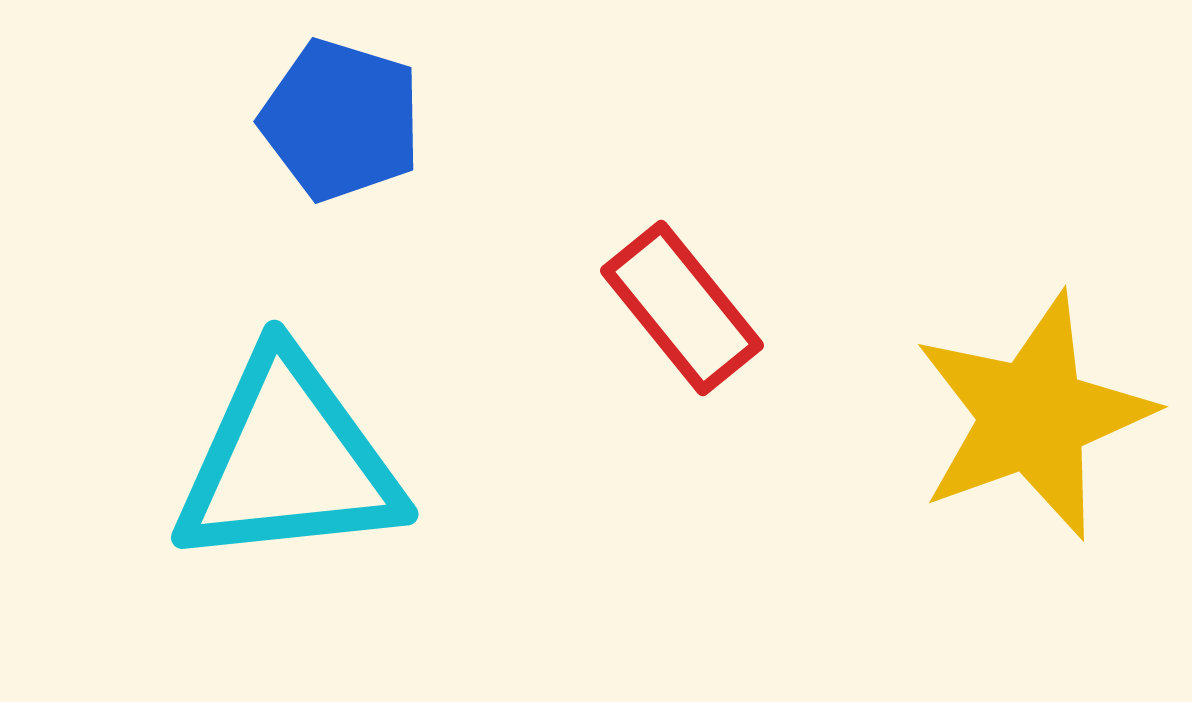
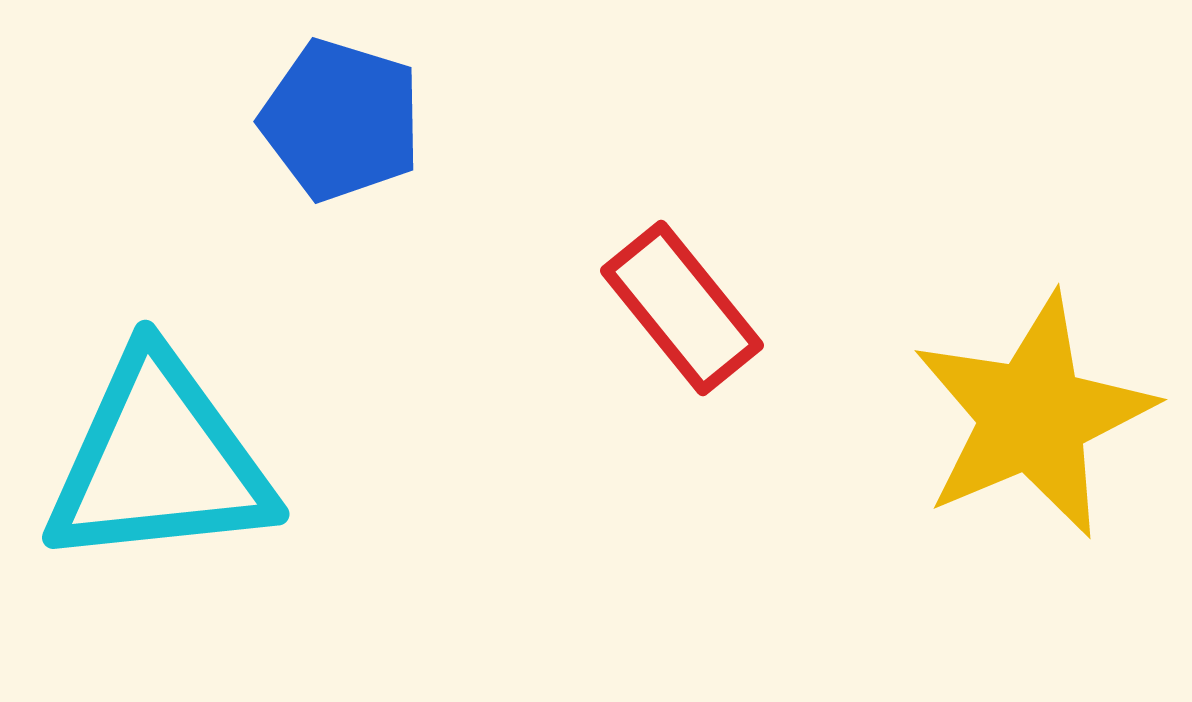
yellow star: rotated 3 degrees counterclockwise
cyan triangle: moved 129 px left
